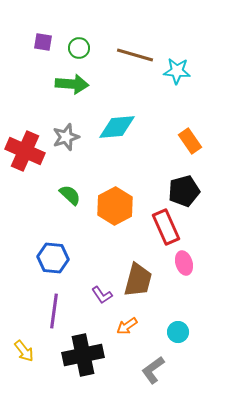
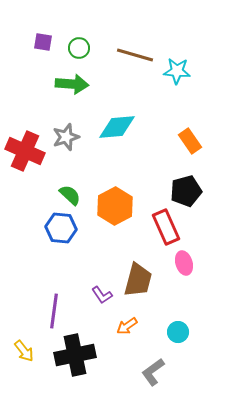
black pentagon: moved 2 px right
blue hexagon: moved 8 px right, 30 px up
black cross: moved 8 px left
gray L-shape: moved 2 px down
